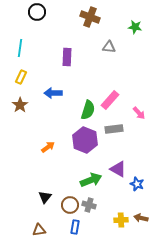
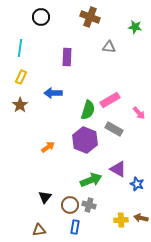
black circle: moved 4 px right, 5 px down
pink rectangle: rotated 18 degrees clockwise
gray rectangle: rotated 36 degrees clockwise
